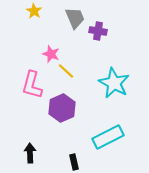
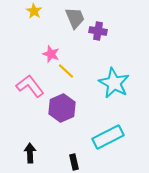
pink L-shape: moved 2 px left, 1 px down; rotated 128 degrees clockwise
